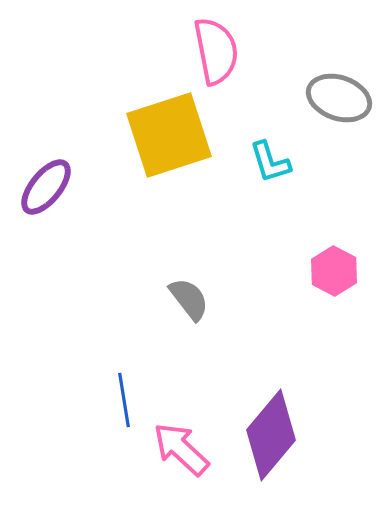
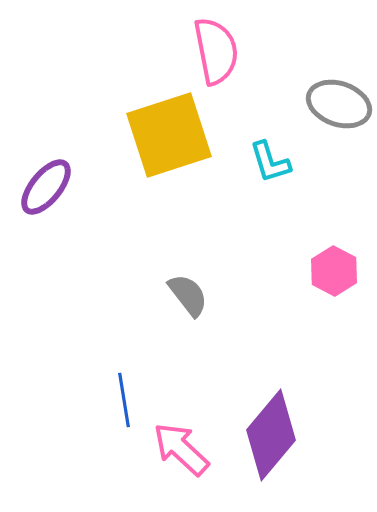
gray ellipse: moved 6 px down
gray semicircle: moved 1 px left, 4 px up
